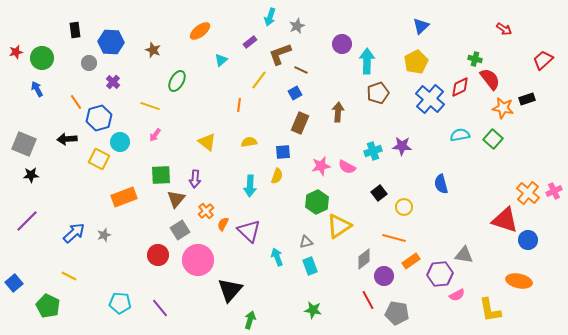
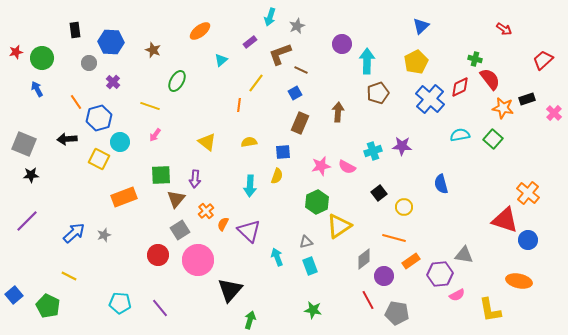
yellow line at (259, 80): moved 3 px left, 3 px down
pink cross at (554, 191): moved 78 px up; rotated 21 degrees counterclockwise
blue square at (14, 283): moved 12 px down
